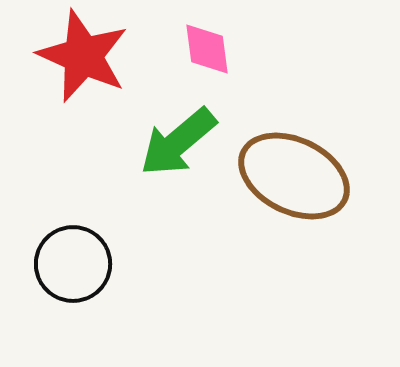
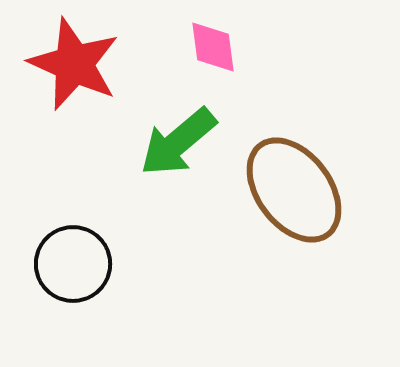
pink diamond: moved 6 px right, 2 px up
red star: moved 9 px left, 8 px down
brown ellipse: moved 14 px down; rotated 27 degrees clockwise
